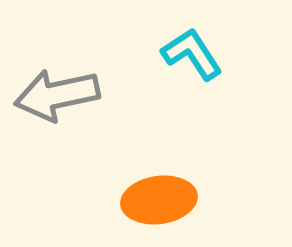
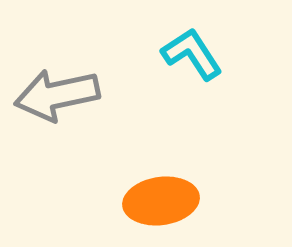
orange ellipse: moved 2 px right, 1 px down
